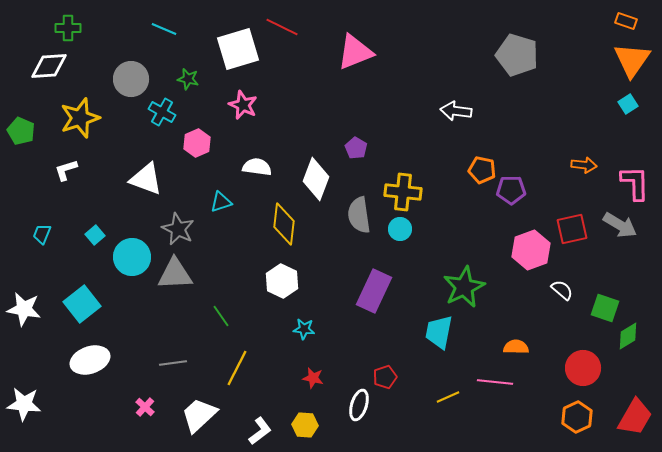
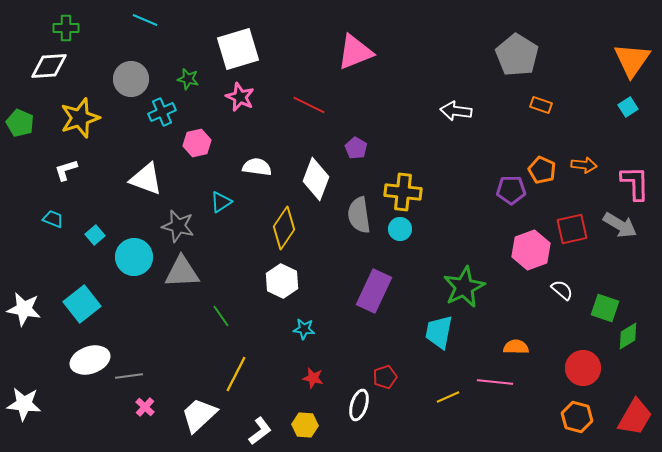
orange rectangle at (626, 21): moved 85 px left, 84 px down
red line at (282, 27): moved 27 px right, 78 px down
green cross at (68, 28): moved 2 px left
cyan line at (164, 29): moved 19 px left, 9 px up
gray pentagon at (517, 55): rotated 15 degrees clockwise
cyan square at (628, 104): moved 3 px down
pink star at (243, 105): moved 3 px left, 8 px up
cyan cross at (162, 112): rotated 36 degrees clockwise
green pentagon at (21, 131): moved 1 px left, 8 px up
pink hexagon at (197, 143): rotated 12 degrees clockwise
orange pentagon at (482, 170): moved 60 px right; rotated 12 degrees clockwise
cyan triangle at (221, 202): rotated 15 degrees counterclockwise
yellow diamond at (284, 224): moved 4 px down; rotated 27 degrees clockwise
gray star at (178, 229): moved 3 px up; rotated 12 degrees counterclockwise
cyan trapezoid at (42, 234): moved 11 px right, 15 px up; rotated 90 degrees clockwise
cyan circle at (132, 257): moved 2 px right
gray triangle at (175, 274): moved 7 px right, 2 px up
gray line at (173, 363): moved 44 px left, 13 px down
yellow line at (237, 368): moved 1 px left, 6 px down
orange hexagon at (577, 417): rotated 20 degrees counterclockwise
